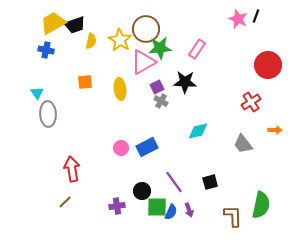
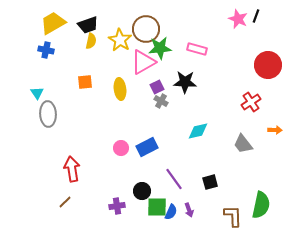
black trapezoid: moved 13 px right
pink rectangle: rotated 72 degrees clockwise
purple line: moved 3 px up
